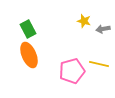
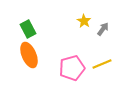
yellow star: rotated 16 degrees clockwise
gray arrow: rotated 136 degrees clockwise
yellow line: moved 3 px right; rotated 36 degrees counterclockwise
pink pentagon: moved 3 px up
